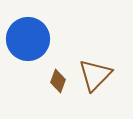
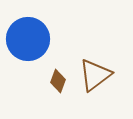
brown triangle: rotated 9 degrees clockwise
